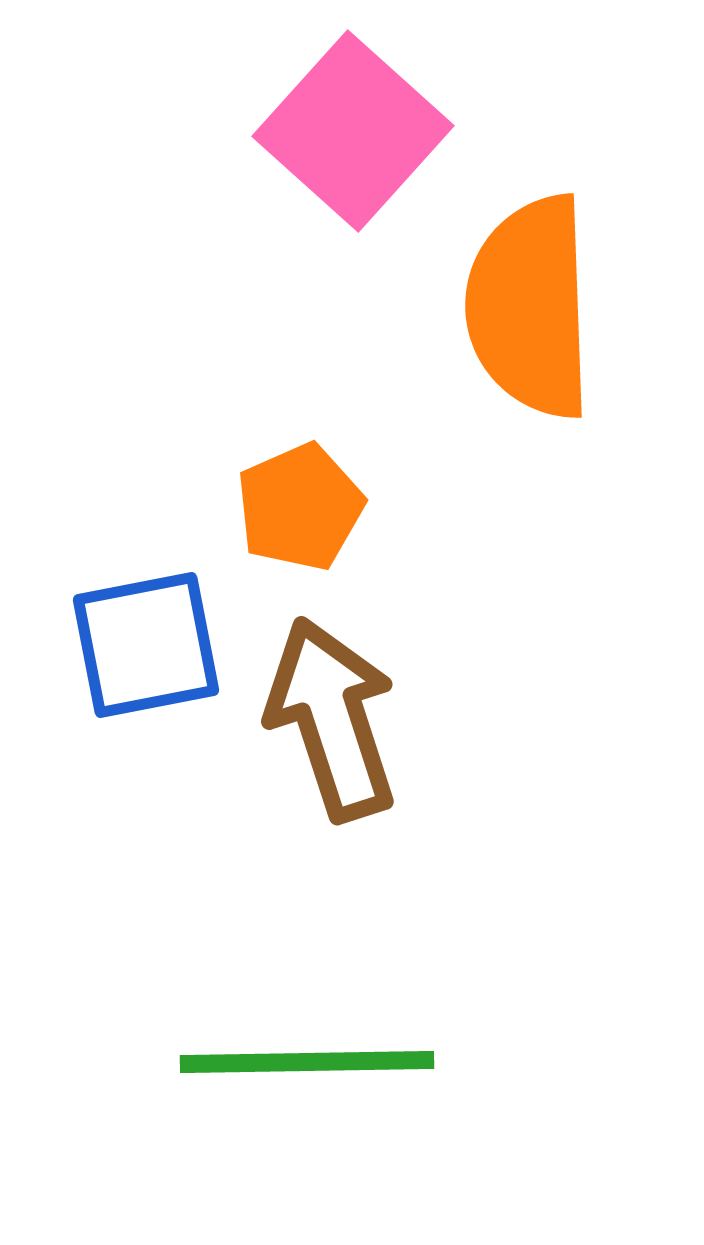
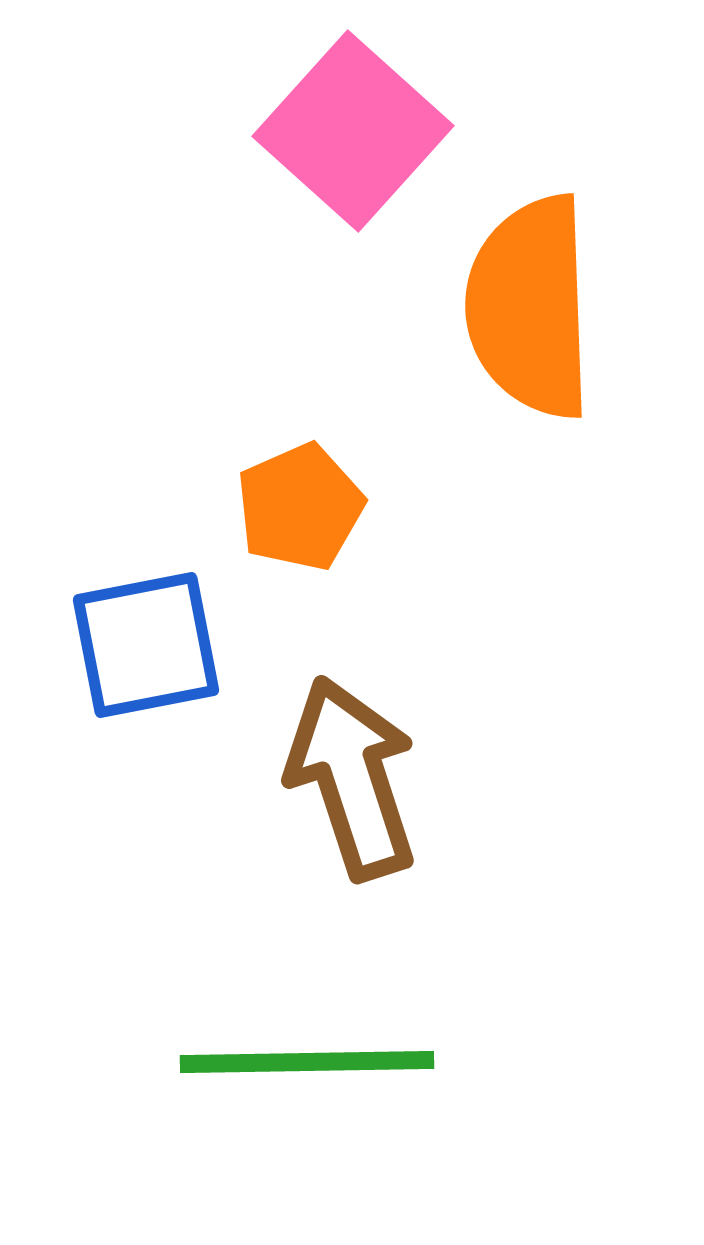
brown arrow: moved 20 px right, 59 px down
